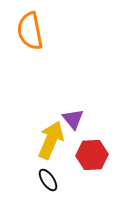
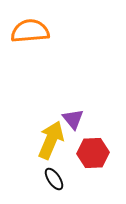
orange semicircle: rotated 96 degrees clockwise
red hexagon: moved 1 px right, 2 px up
black ellipse: moved 6 px right, 1 px up
